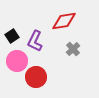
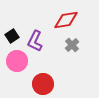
red diamond: moved 2 px right, 1 px up
gray cross: moved 1 px left, 4 px up
red circle: moved 7 px right, 7 px down
